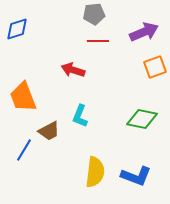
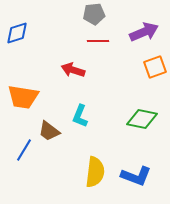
blue diamond: moved 4 px down
orange trapezoid: rotated 60 degrees counterclockwise
brown trapezoid: rotated 65 degrees clockwise
